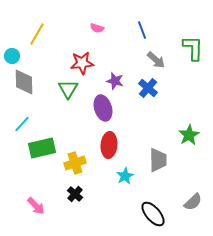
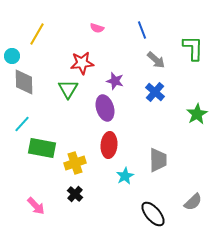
blue cross: moved 7 px right, 4 px down
purple ellipse: moved 2 px right
green star: moved 8 px right, 21 px up
green rectangle: rotated 24 degrees clockwise
